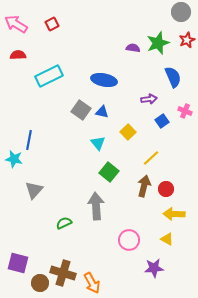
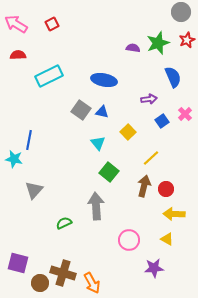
pink cross: moved 3 px down; rotated 24 degrees clockwise
